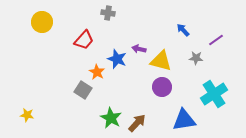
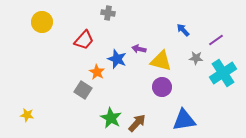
cyan cross: moved 9 px right, 21 px up
